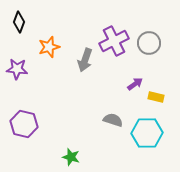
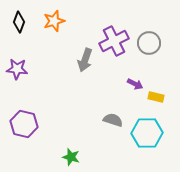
orange star: moved 5 px right, 26 px up
purple arrow: rotated 63 degrees clockwise
